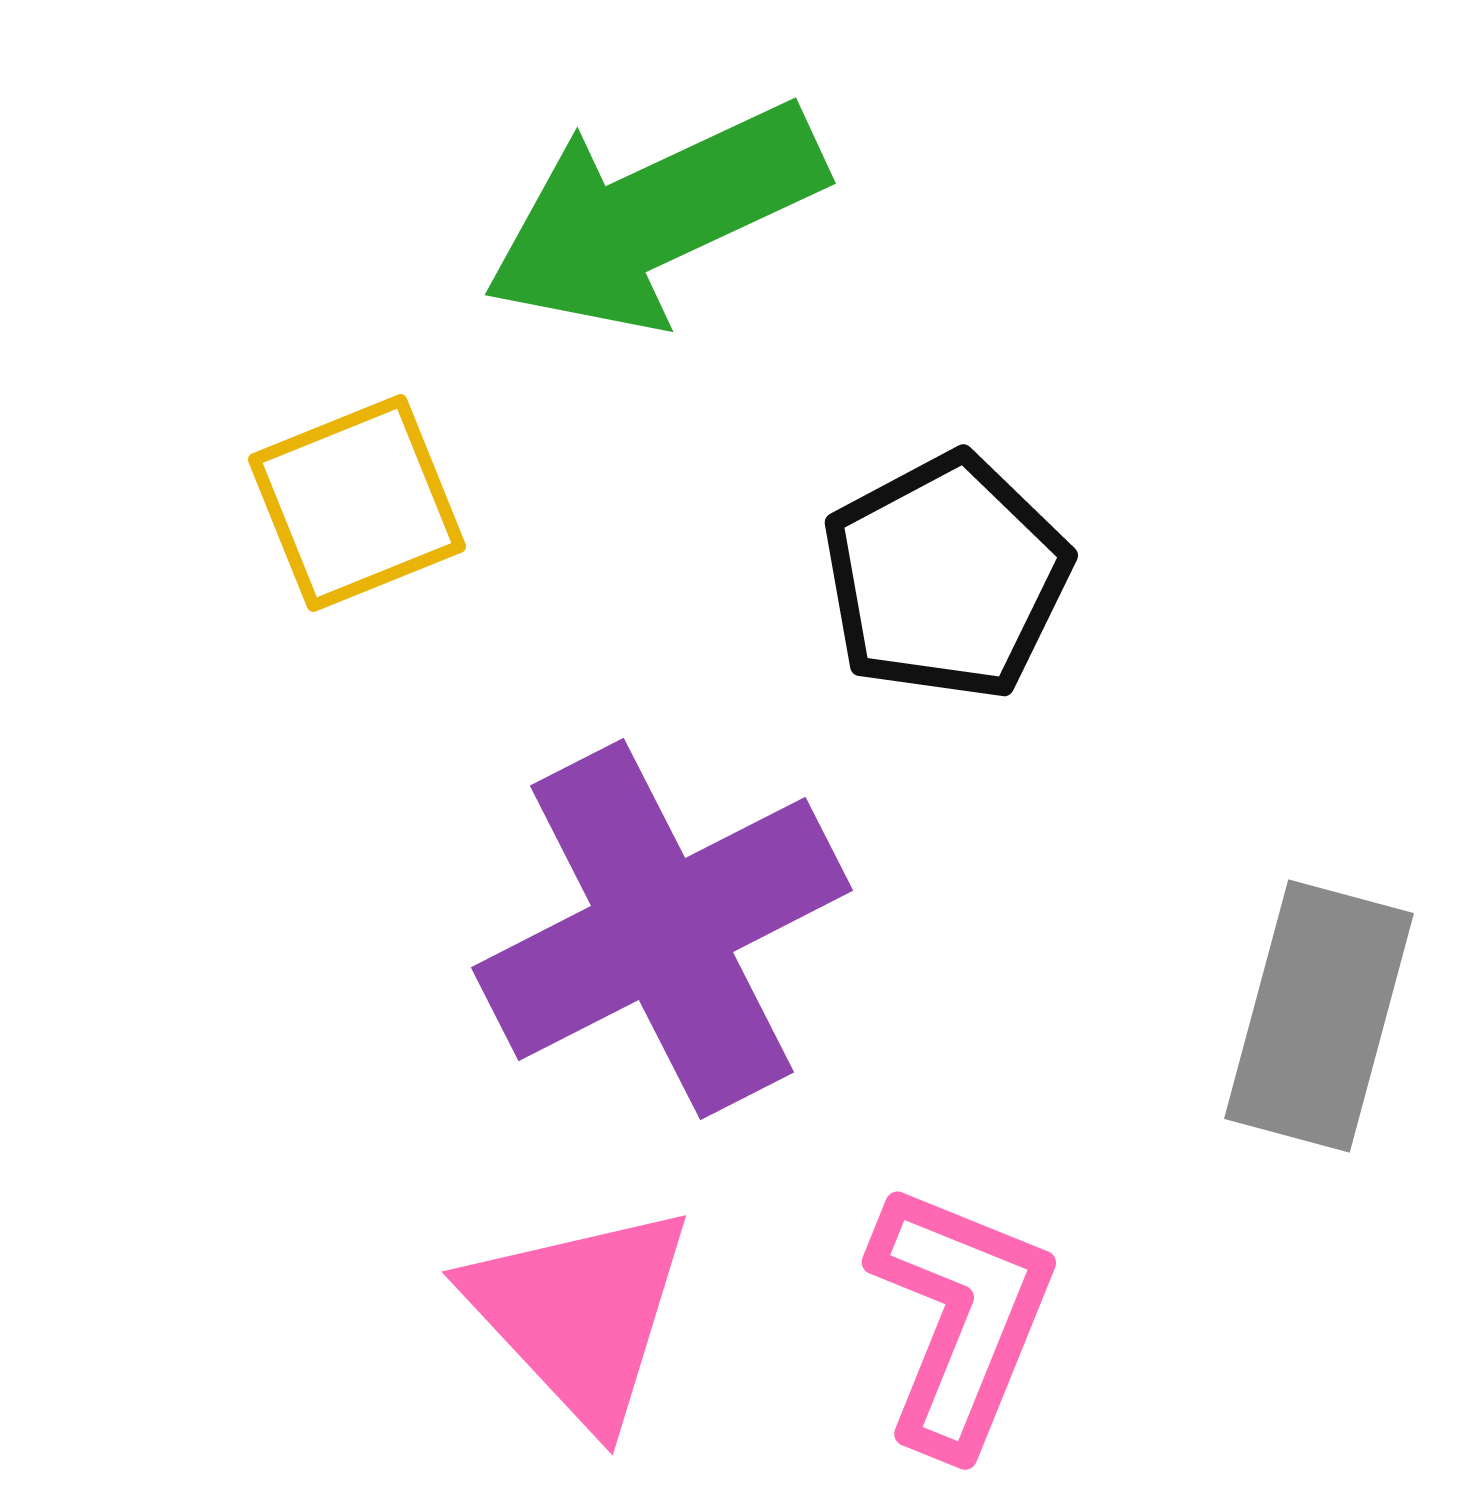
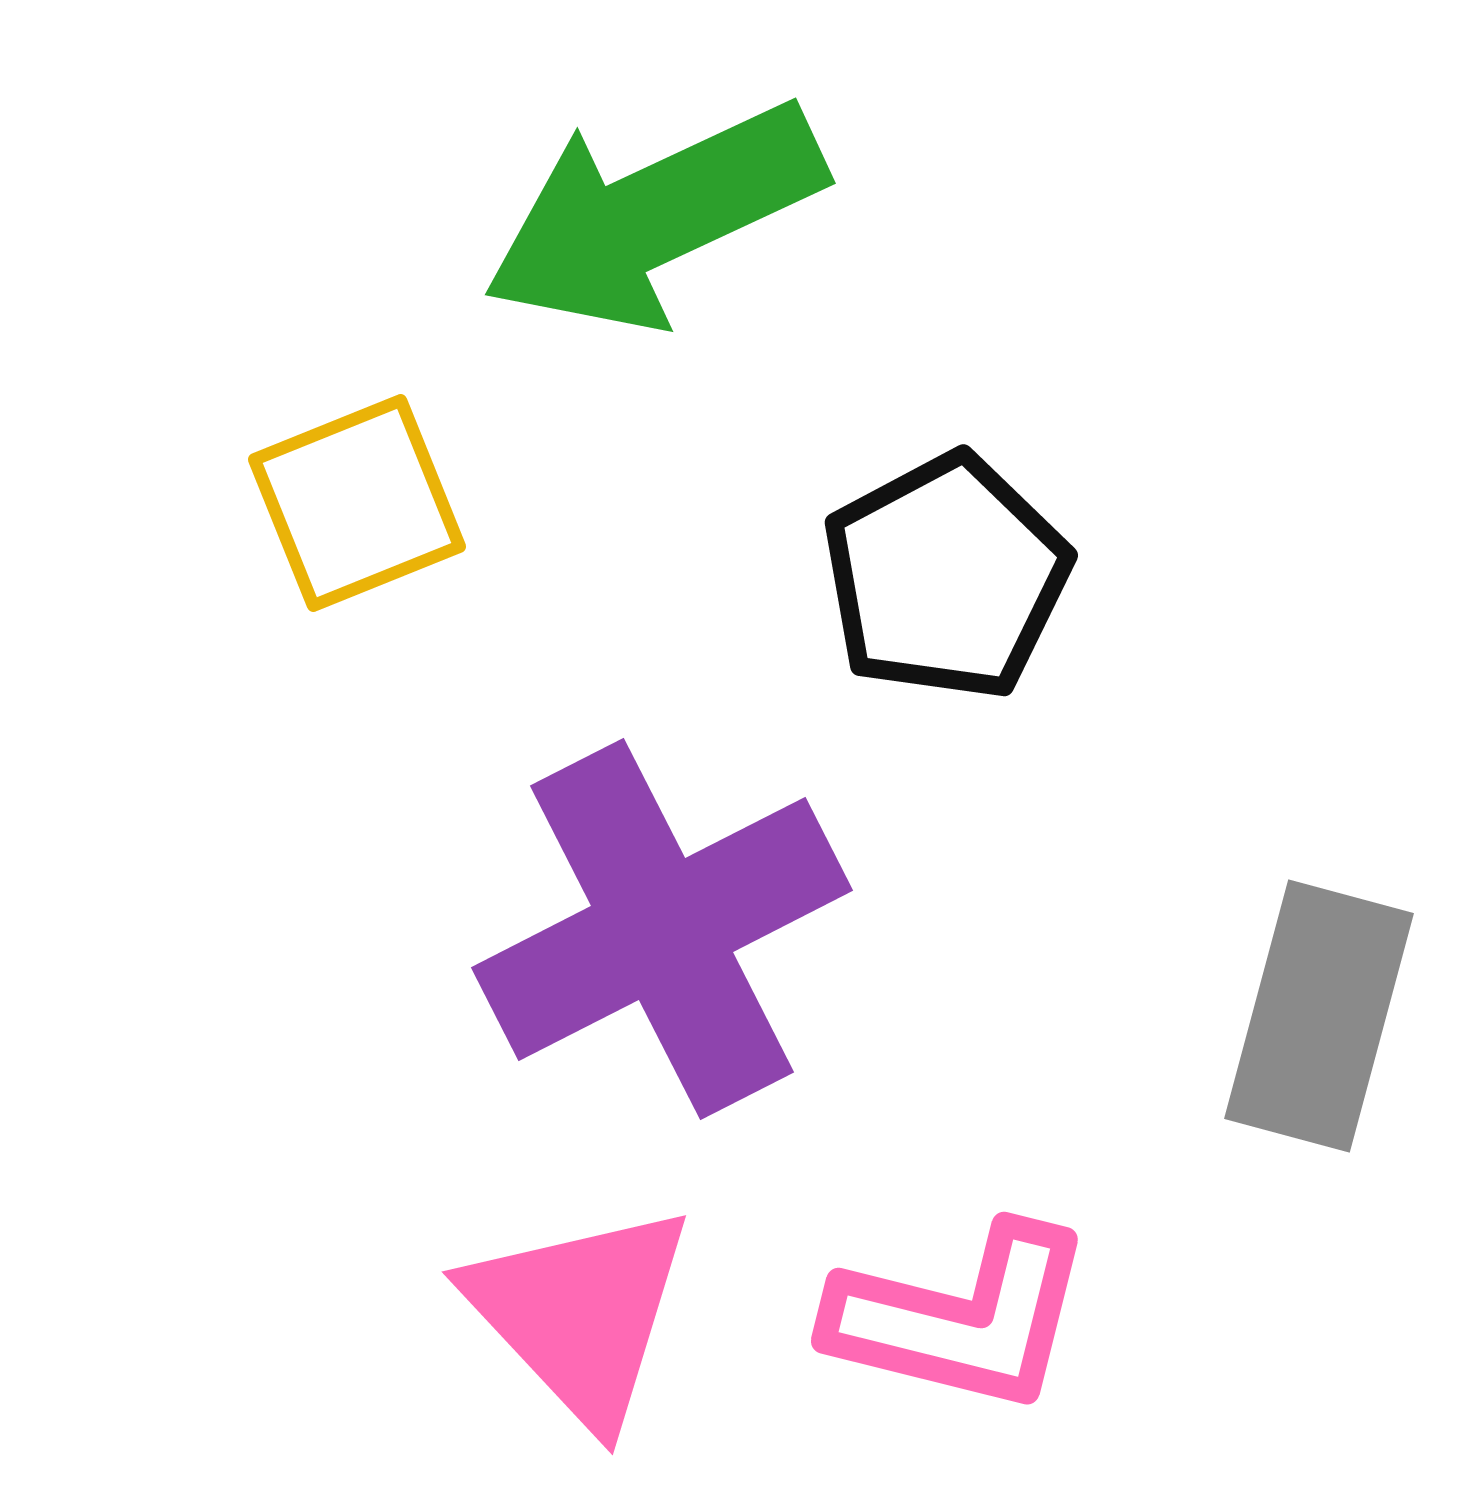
pink L-shape: rotated 82 degrees clockwise
